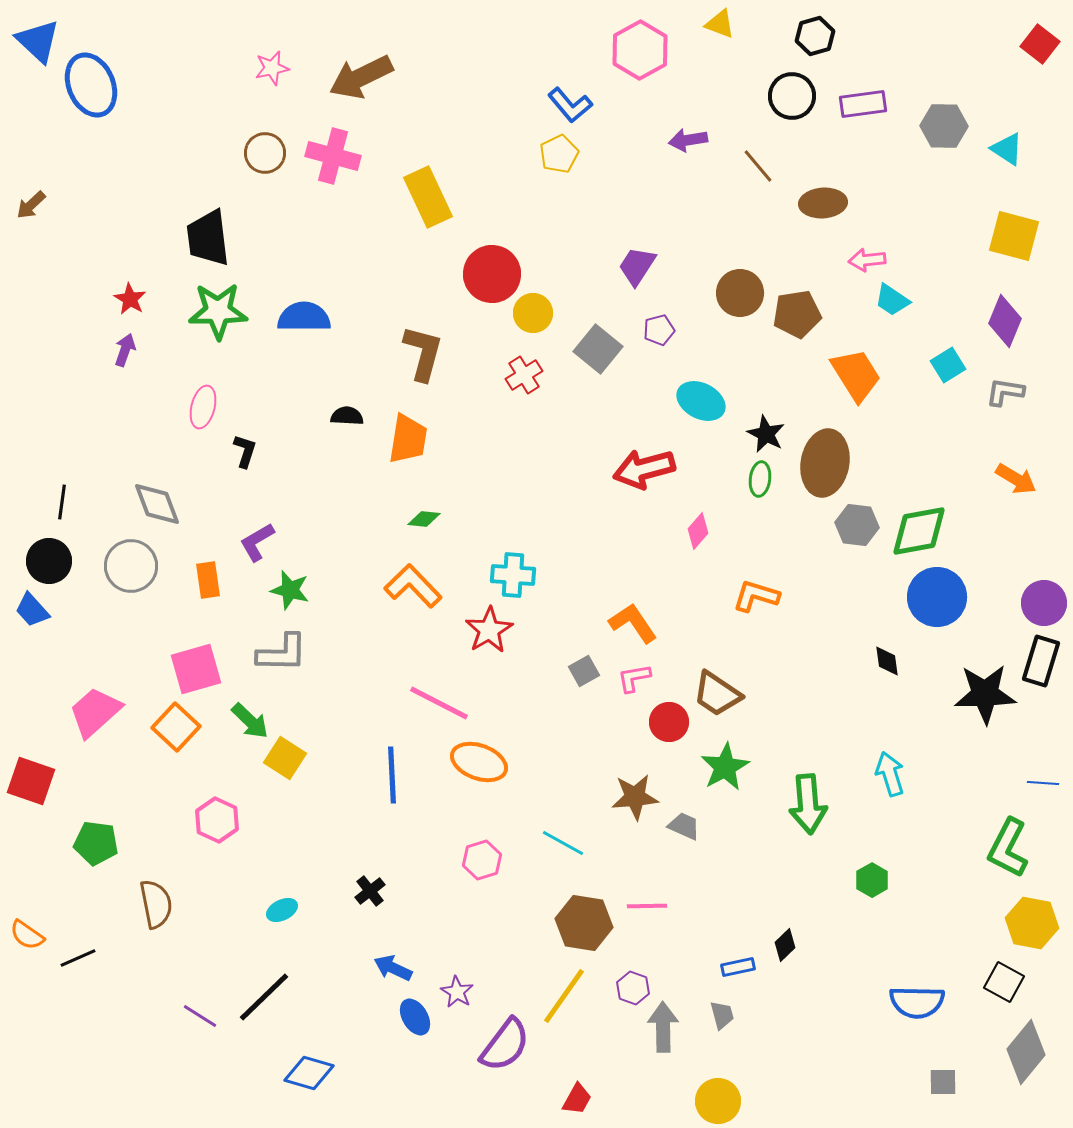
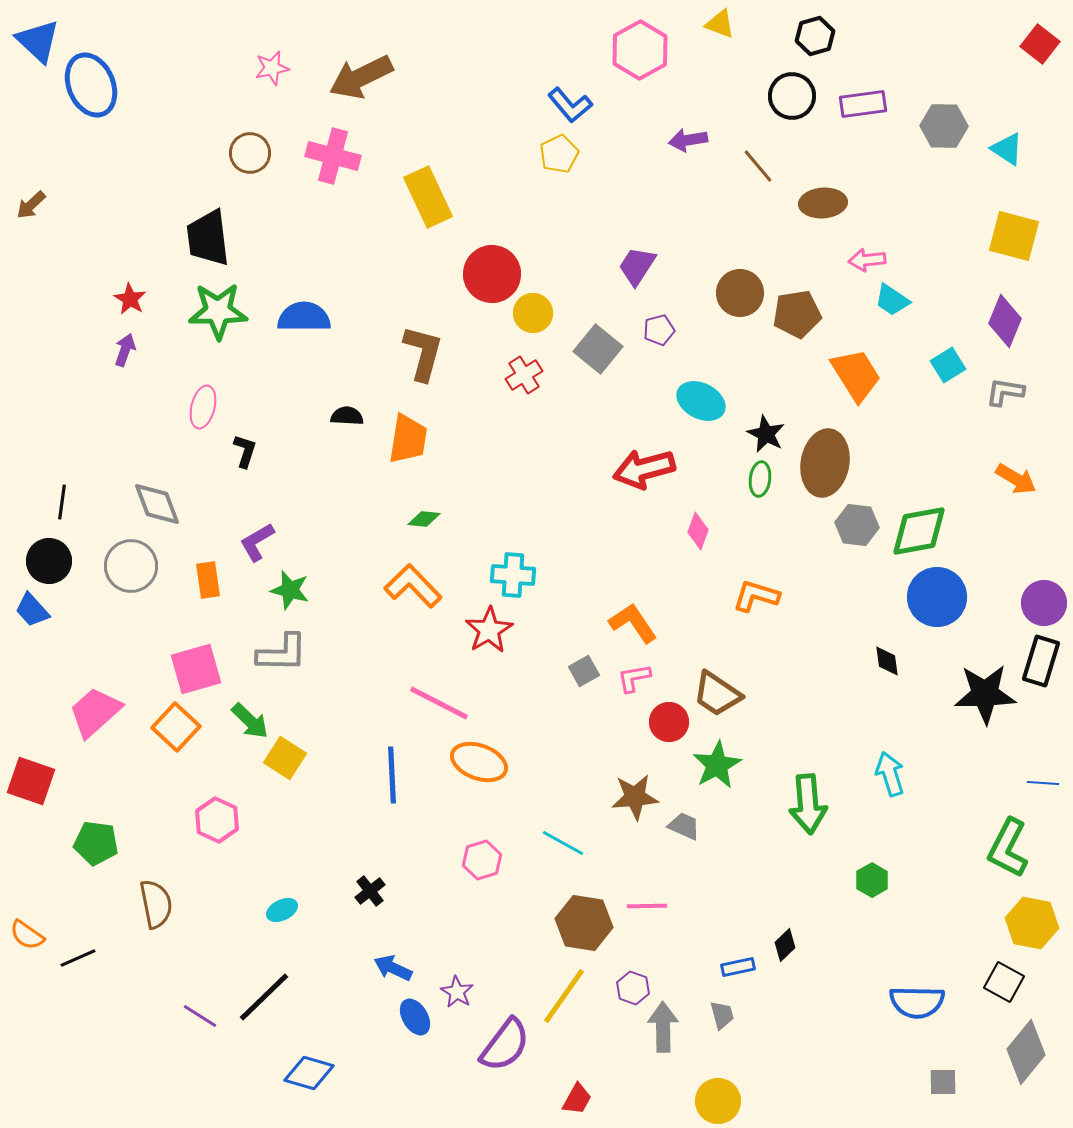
brown circle at (265, 153): moved 15 px left
pink diamond at (698, 531): rotated 21 degrees counterclockwise
green star at (725, 767): moved 8 px left, 2 px up
